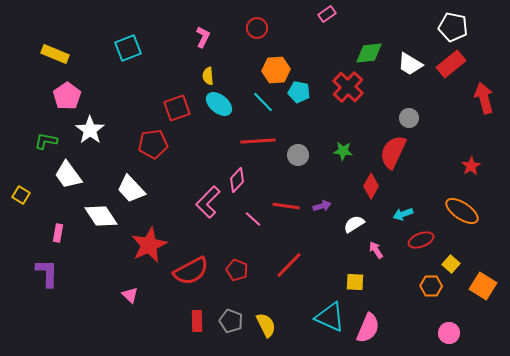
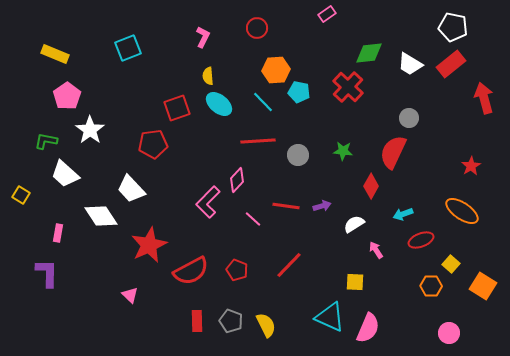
white trapezoid at (68, 175): moved 3 px left, 1 px up; rotated 12 degrees counterclockwise
